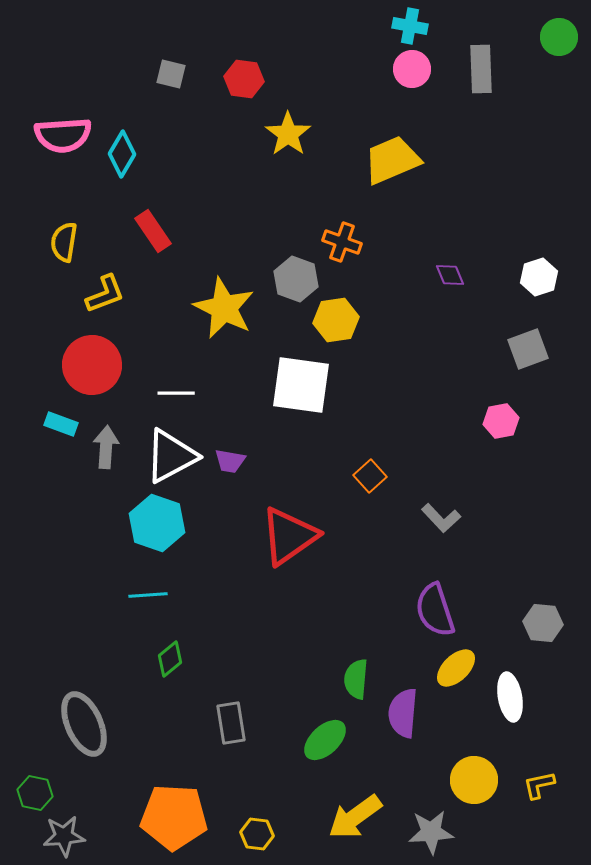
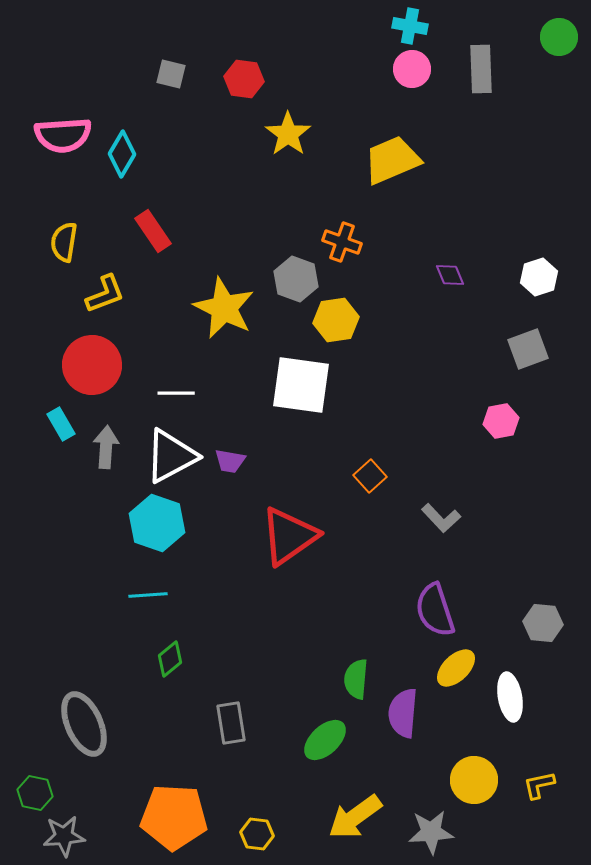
cyan rectangle at (61, 424): rotated 40 degrees clockwise
